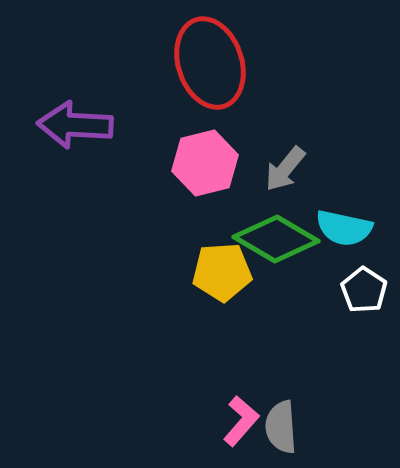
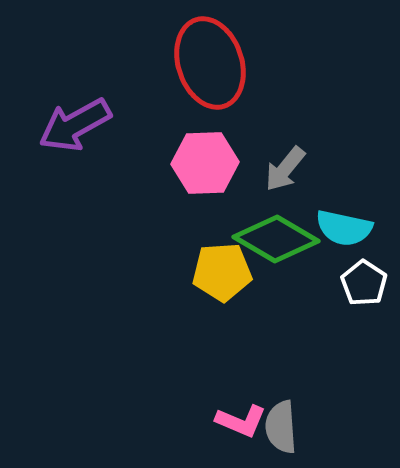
purple arrow: rotated 32 degrees counterclockwise
pink hexagon: rotated 12 degrees clockwise
white pentagon: moved 7 px up
pink L-shape: rotated 72 degrees clockwise
